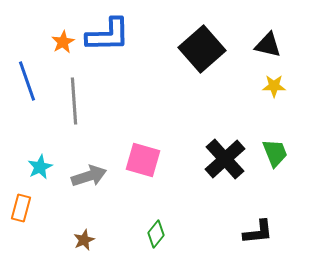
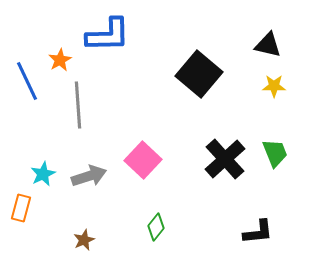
orange star: moved 3 px left, 18 px down
black square: moved 3 px left, 25 px down; rotated 9 degrees counterclockwise
blue line: rotated 6 degrees counterclockwise
gray line: moved 4 px right, 4 px down
pink square: rotated 27 degrees clockwise
cyan star: moved 3 px right, 7 px down
green diamond: moved 7 px up
